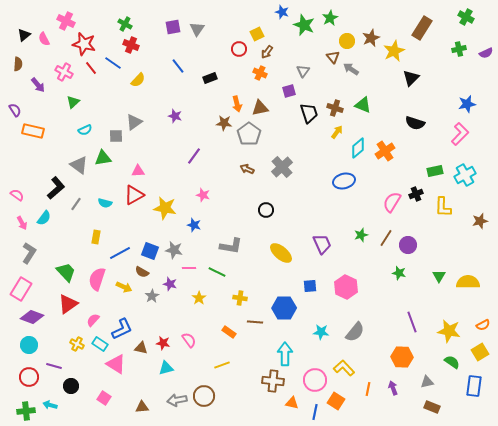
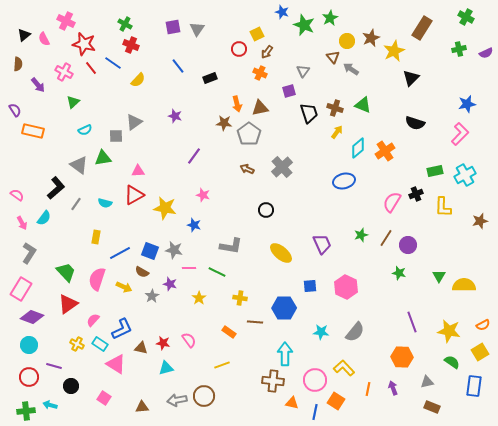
yellow semicircle at (468, 282): moved 4 px left, 3 px down
